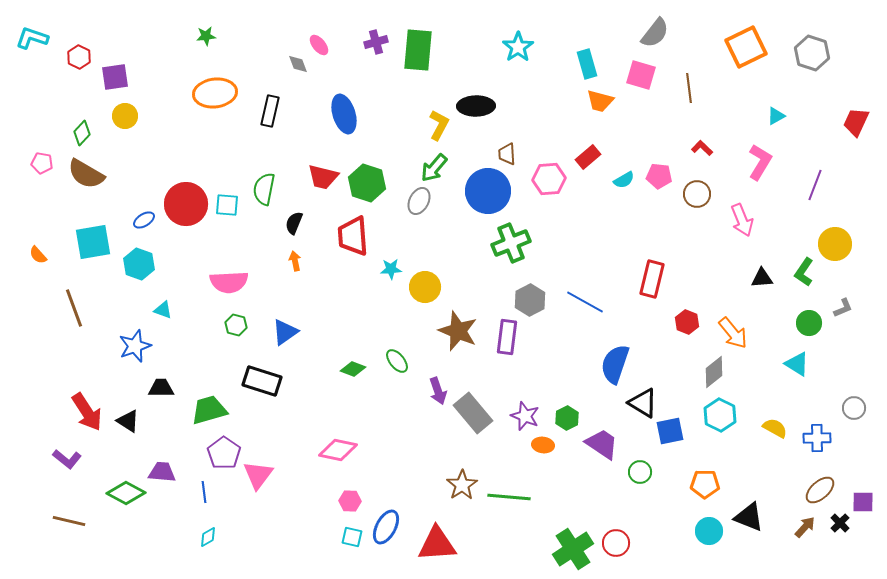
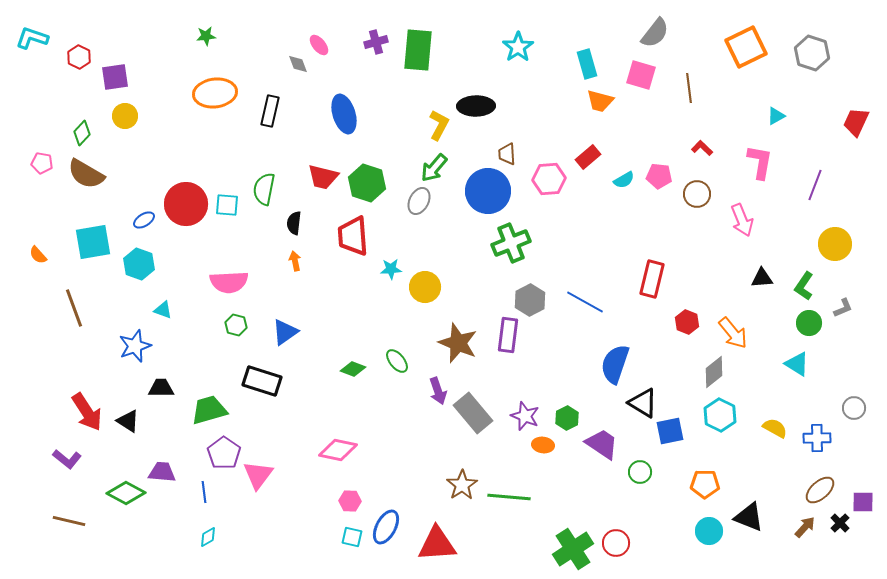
pink L-shape at (760, 162): rotated 21 degrees counterclockwise
black semicircle at (294, 223): rotated 15 degrees counterclockwise
green L-shape at (804, 272): moved 14 px down
brown star at (458, 331): moved 12 px down
purple rectangle at (507, 337): moved 1 px right, 2 px up
